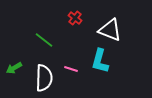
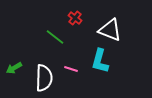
green line: moved 11 px right, 3 px up
